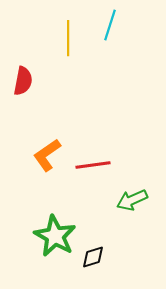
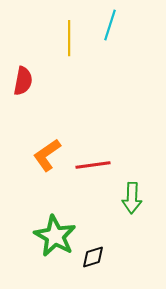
yellow line: moved 1 px right
green arrow: moved 2 px up; rotated 64 degrees counterclockwise
